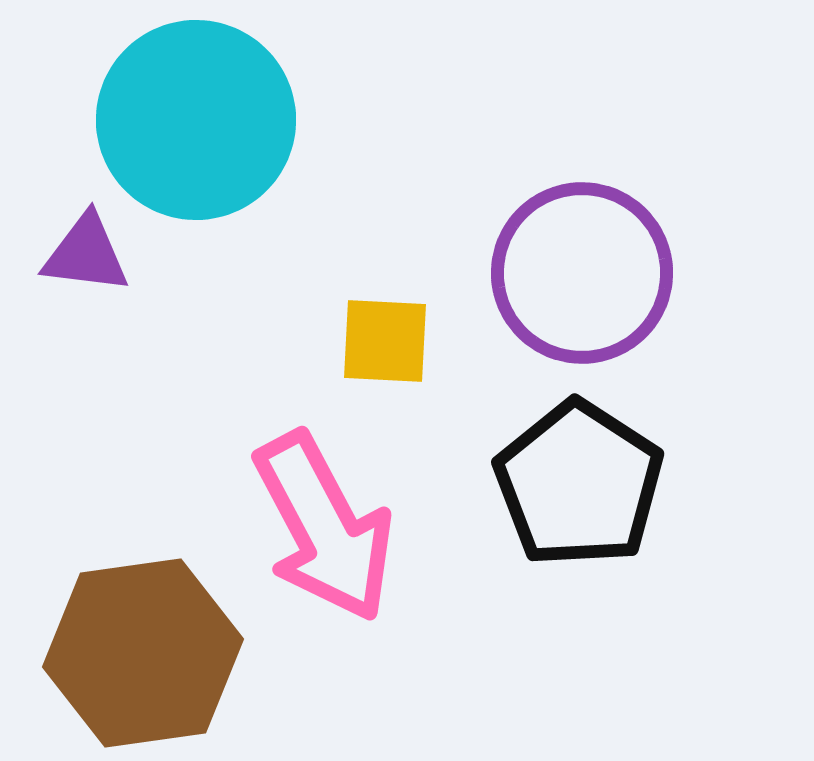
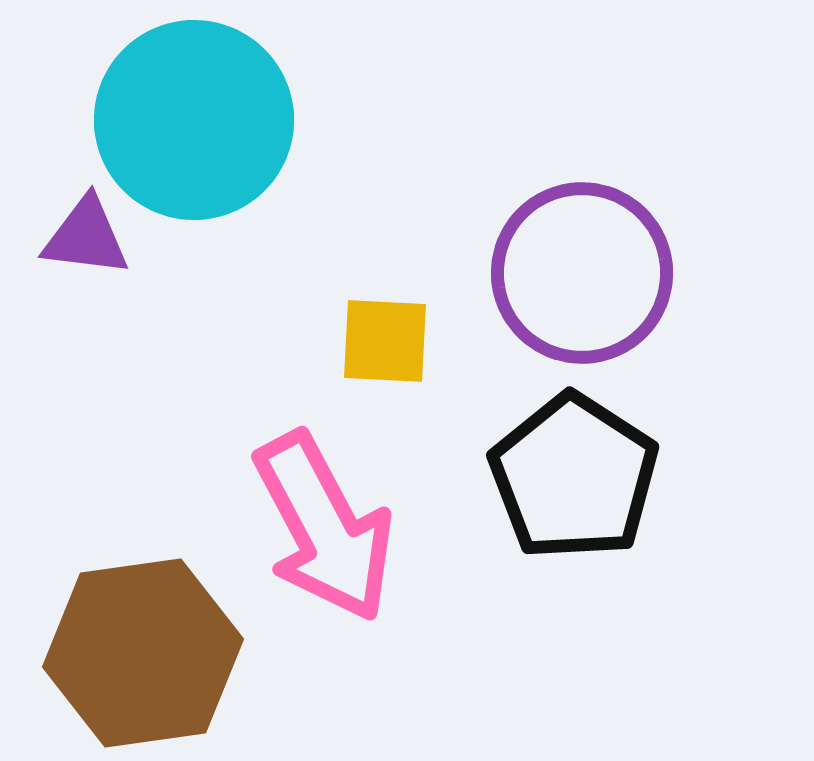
cyan circle: moved 2 px left
purple triangle: moved 17 px up
black pentagon: moved 5 px left, 7 px up
